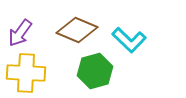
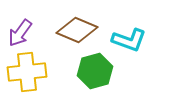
cyan L-shape: rotated 24 degrees counterclockwise
yellow cross: moved 1 px right, 1 px up; rotated 9 degrees counterclockwise
